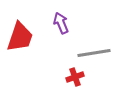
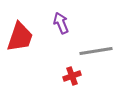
gray line: moved 2 px right, 2 px up
red cross: moved 3 px left, 1 px up
